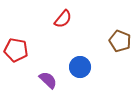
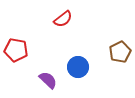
red semicircle: rotated 12 degrees clockwise
brown pentagon: moved 11 px down; rotated 25 degrees clockwise
blue circle: moved 2 px left
